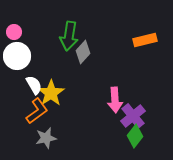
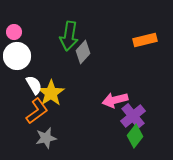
pink arrow: rotated 80 degrees clockwise
